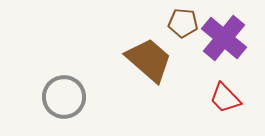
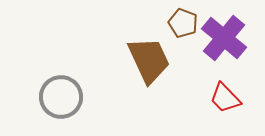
brown pentagon: rotated 16 degrees clockwise
brown trapezoid: rotated 24 degrees clockwise
gray circle: moved 3 px left
